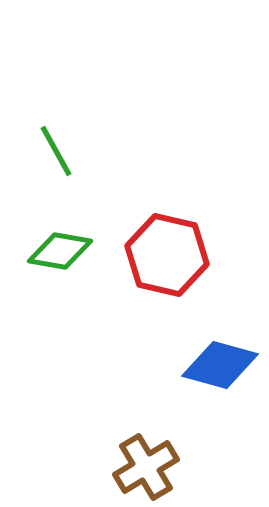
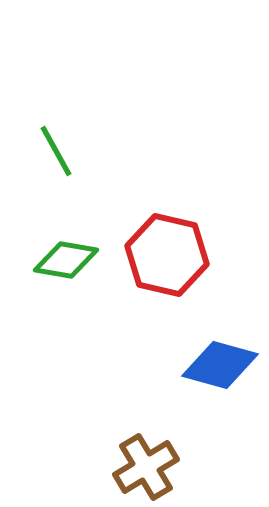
green diamond: moved 6 px right, 9 px down
